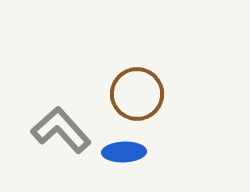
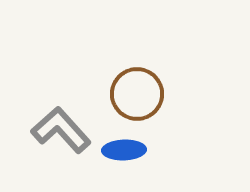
blue ellipse: moved 2 px up
